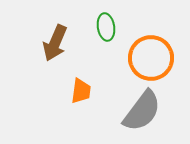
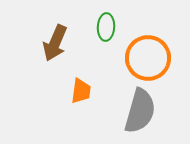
green ellipse: rotated 12 degrees clockwise
orange circle: moved 3 px left
gray semicircle: moved 2 px left; rotated 21 degrees counterclockwise
